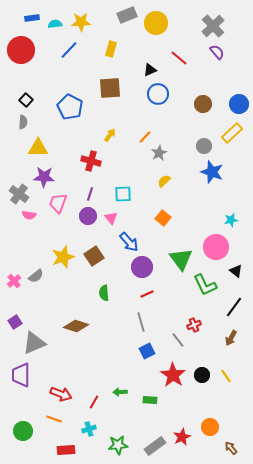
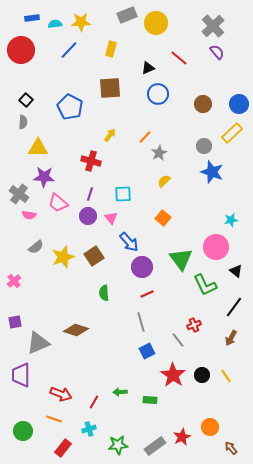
black triangle at (150, 70): moved 2 px left, 2 px up
pink trapezoid at (58, 203): rotated 70 degrees counterclockwise
gray semicircle at (36, 276): moved 29 px up
purple square at (15, 322): rotated 24 degrees clockwise
brown diamond at (76, 326): moved 4 px down
gray triangle at (34, 343): moved 4 px right
red rectangle at (66, 450): moved 3 px left, 2 px up; rotated 48 degrees counterclockwise
